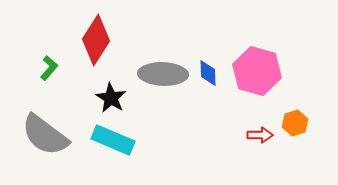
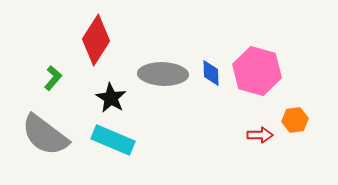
green L-shape: moved 4 px right, 10 px down
blue diamond: moved 3 px right
orange hexagon: moved 3 px up; rotated 10 degrees clockwise
